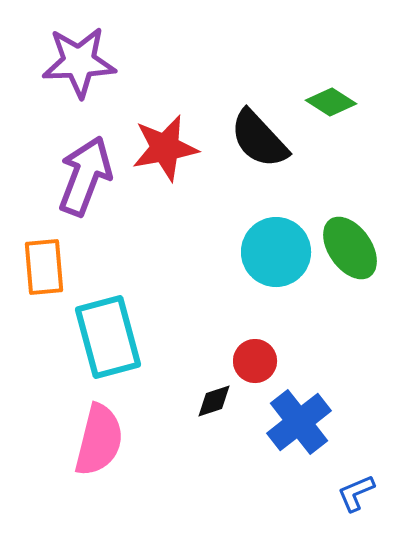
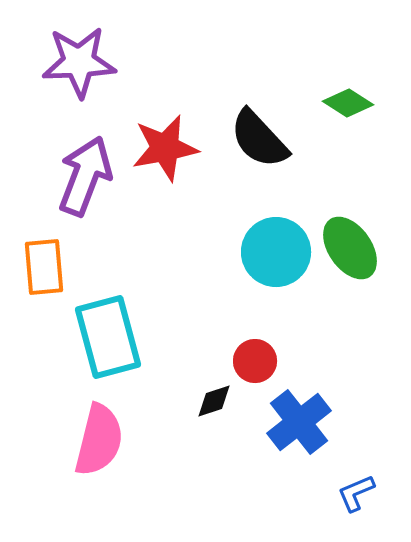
green diamond: moved 17 px right, 1 px down
